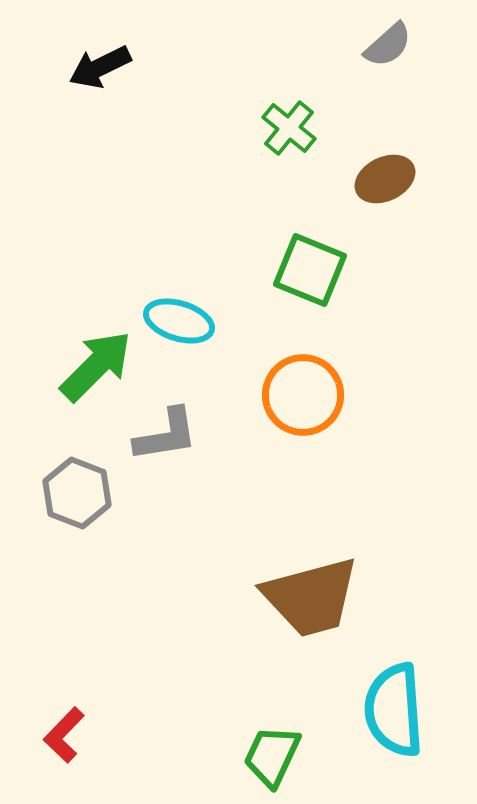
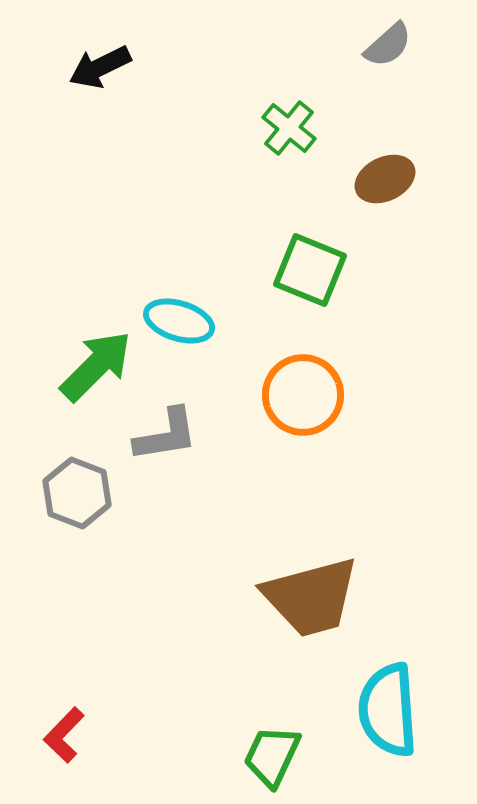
cyan semicircle: moved 6 px left
